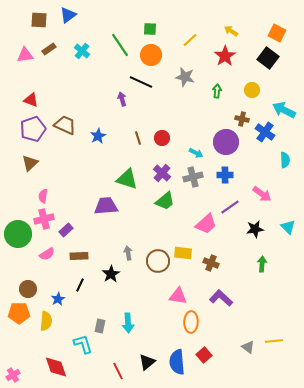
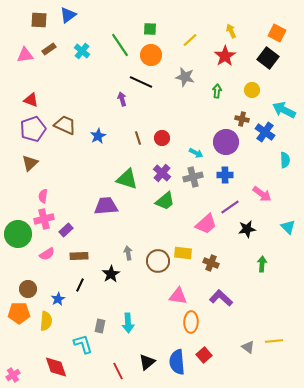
yellow arrow at (231, 31): rotated 32 degrees clockwise
black star at (255, 229): moved 8 px left
